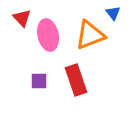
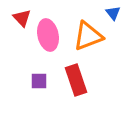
orange triangle: moved 2 px left, 1 px down
